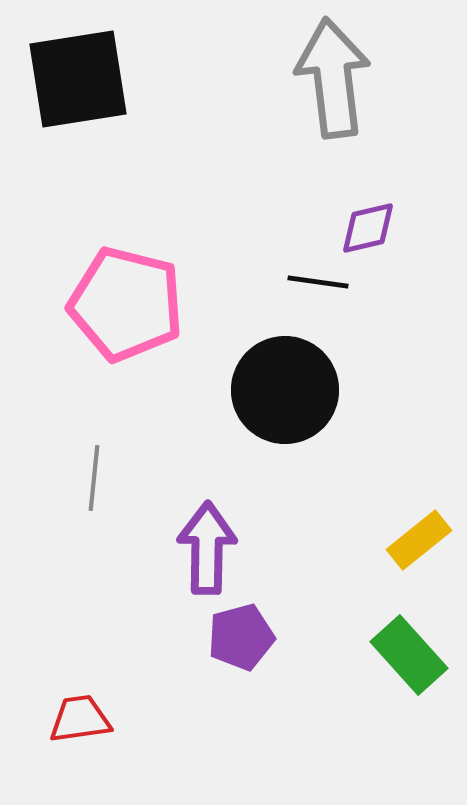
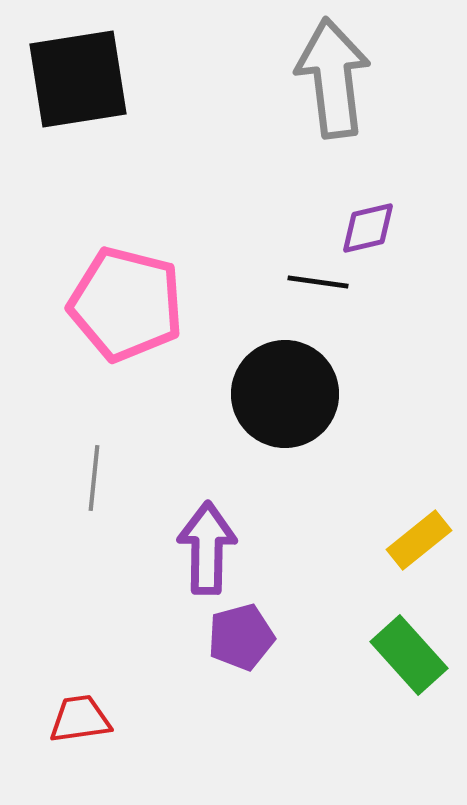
black circle: moved 4 px down
